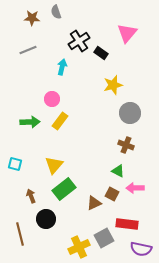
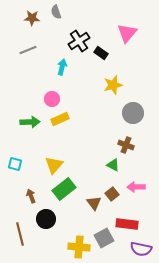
gray circle: moved 3 px right
yellow rectangle: moved 2 px up; rotated 30 degrees clockwise
green triangle: moved 5 px left, 6 px up
pink arrow: moved 1 px right, 1 px up
brown square: rotated 24 degrees clockwise
brown triangle: rotated 42 degrees counterclockwise
yellow cross: rotated 30 degrees clockwise
